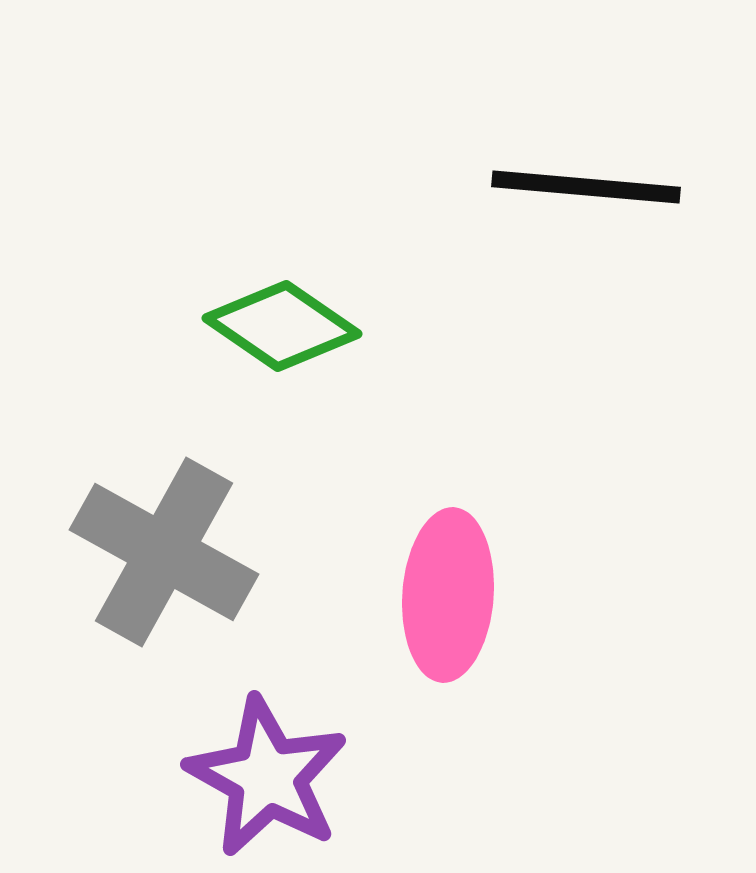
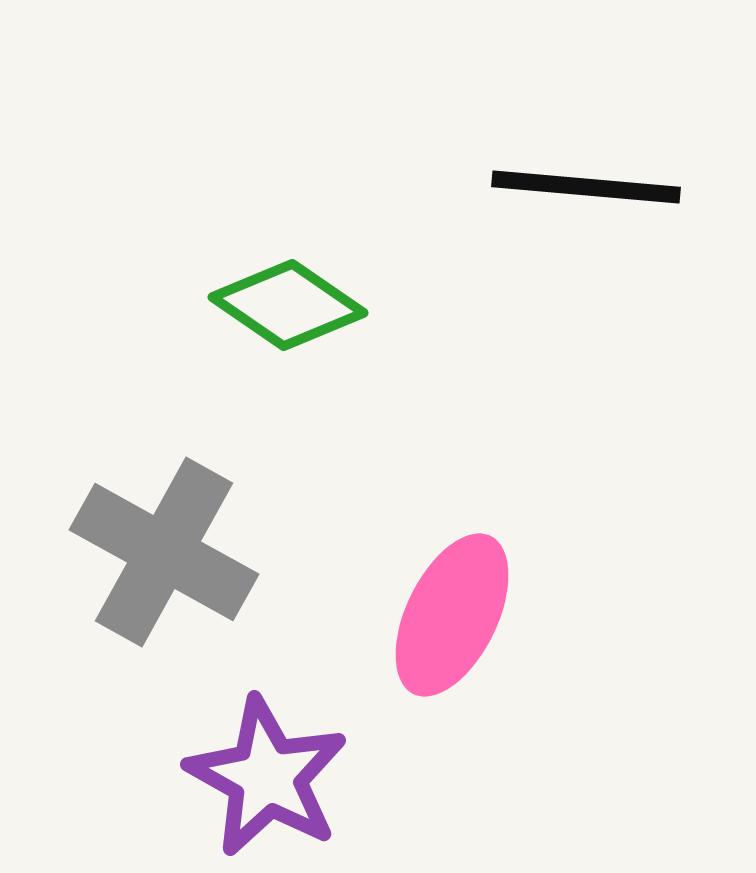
green diamond: moved 6 px right, 21 px up
pink ellipse: moved 4 px right, 20 px down; rotated 22 degrees clockwise
